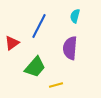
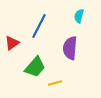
cyan semicircle: moved 4 px right
yellow line: moved 1 px left, 2 px up
